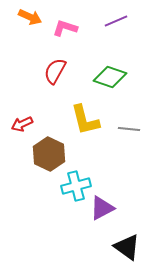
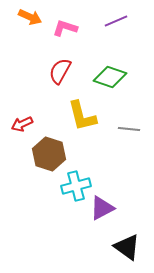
red semicircle: moved 5 px right
yellow L-shape: moved 3 px left, 4 px up
brown hexagon: rotated 8 degrees counterclockwise
